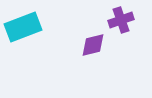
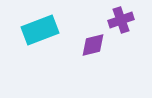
cyan rectangle: moved 17 px right, 3 px down
